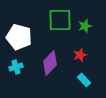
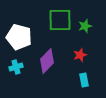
purple diamond: moved 3 px left, 2 px up
cyan rectangle: rotated 32 degrees clockwise
